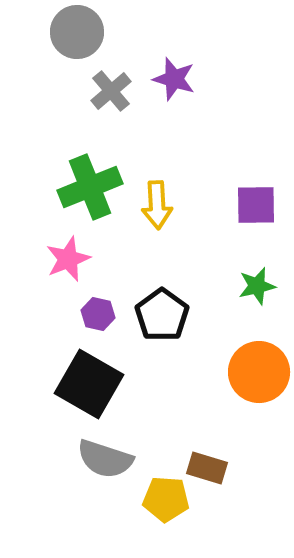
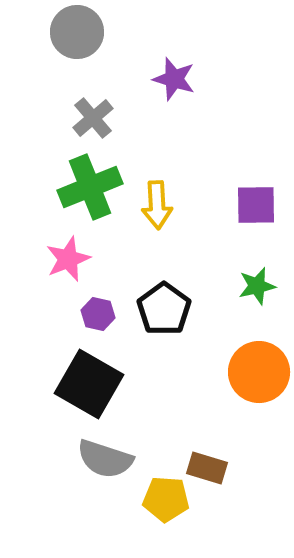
gray cross: moved 18 px left, 27 px down
black pentagon: moved 2 px right, 6 px up
